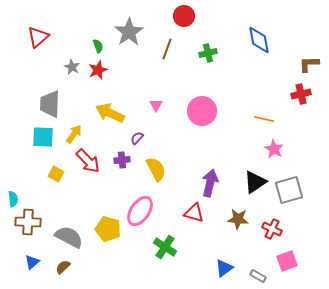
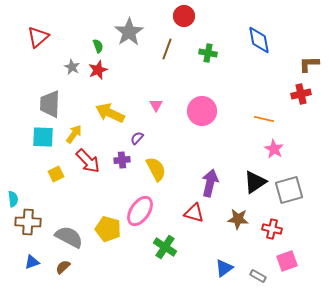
green cross at (208, 53): rotated 24 degrees clockwise
yellow square at (56, 174): rotated 35 degrees clockwise
red cross at (272, 229): rotated 12 degrees counterclockwise
blue triangle at (32, 262): rotated 21 degrees clockwise
